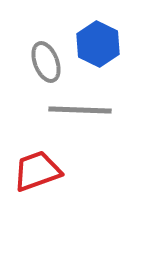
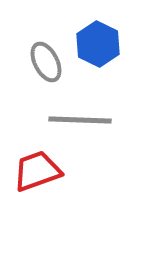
gray ellipse: rotated 6 degrees counterclockwise
gray line: moved 10 px down
